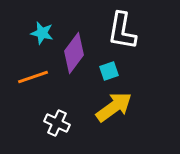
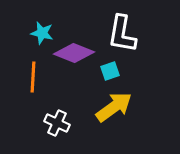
white L-shape: moved 3 px down
purple diamond: rotated 75 degrees clockwise
cyan square: moved 1 px right
orange line: rotated 68 degrees counterclockwise
